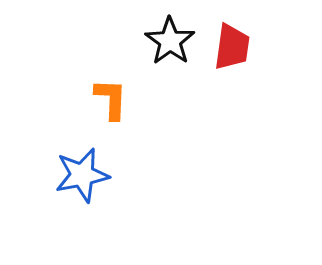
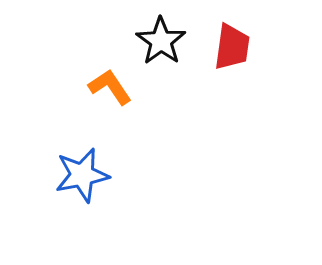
black star: moved 9 px left
orange L-shape: moved 1 px left, 12 px up; rotated 36 degrees counterclockwise
